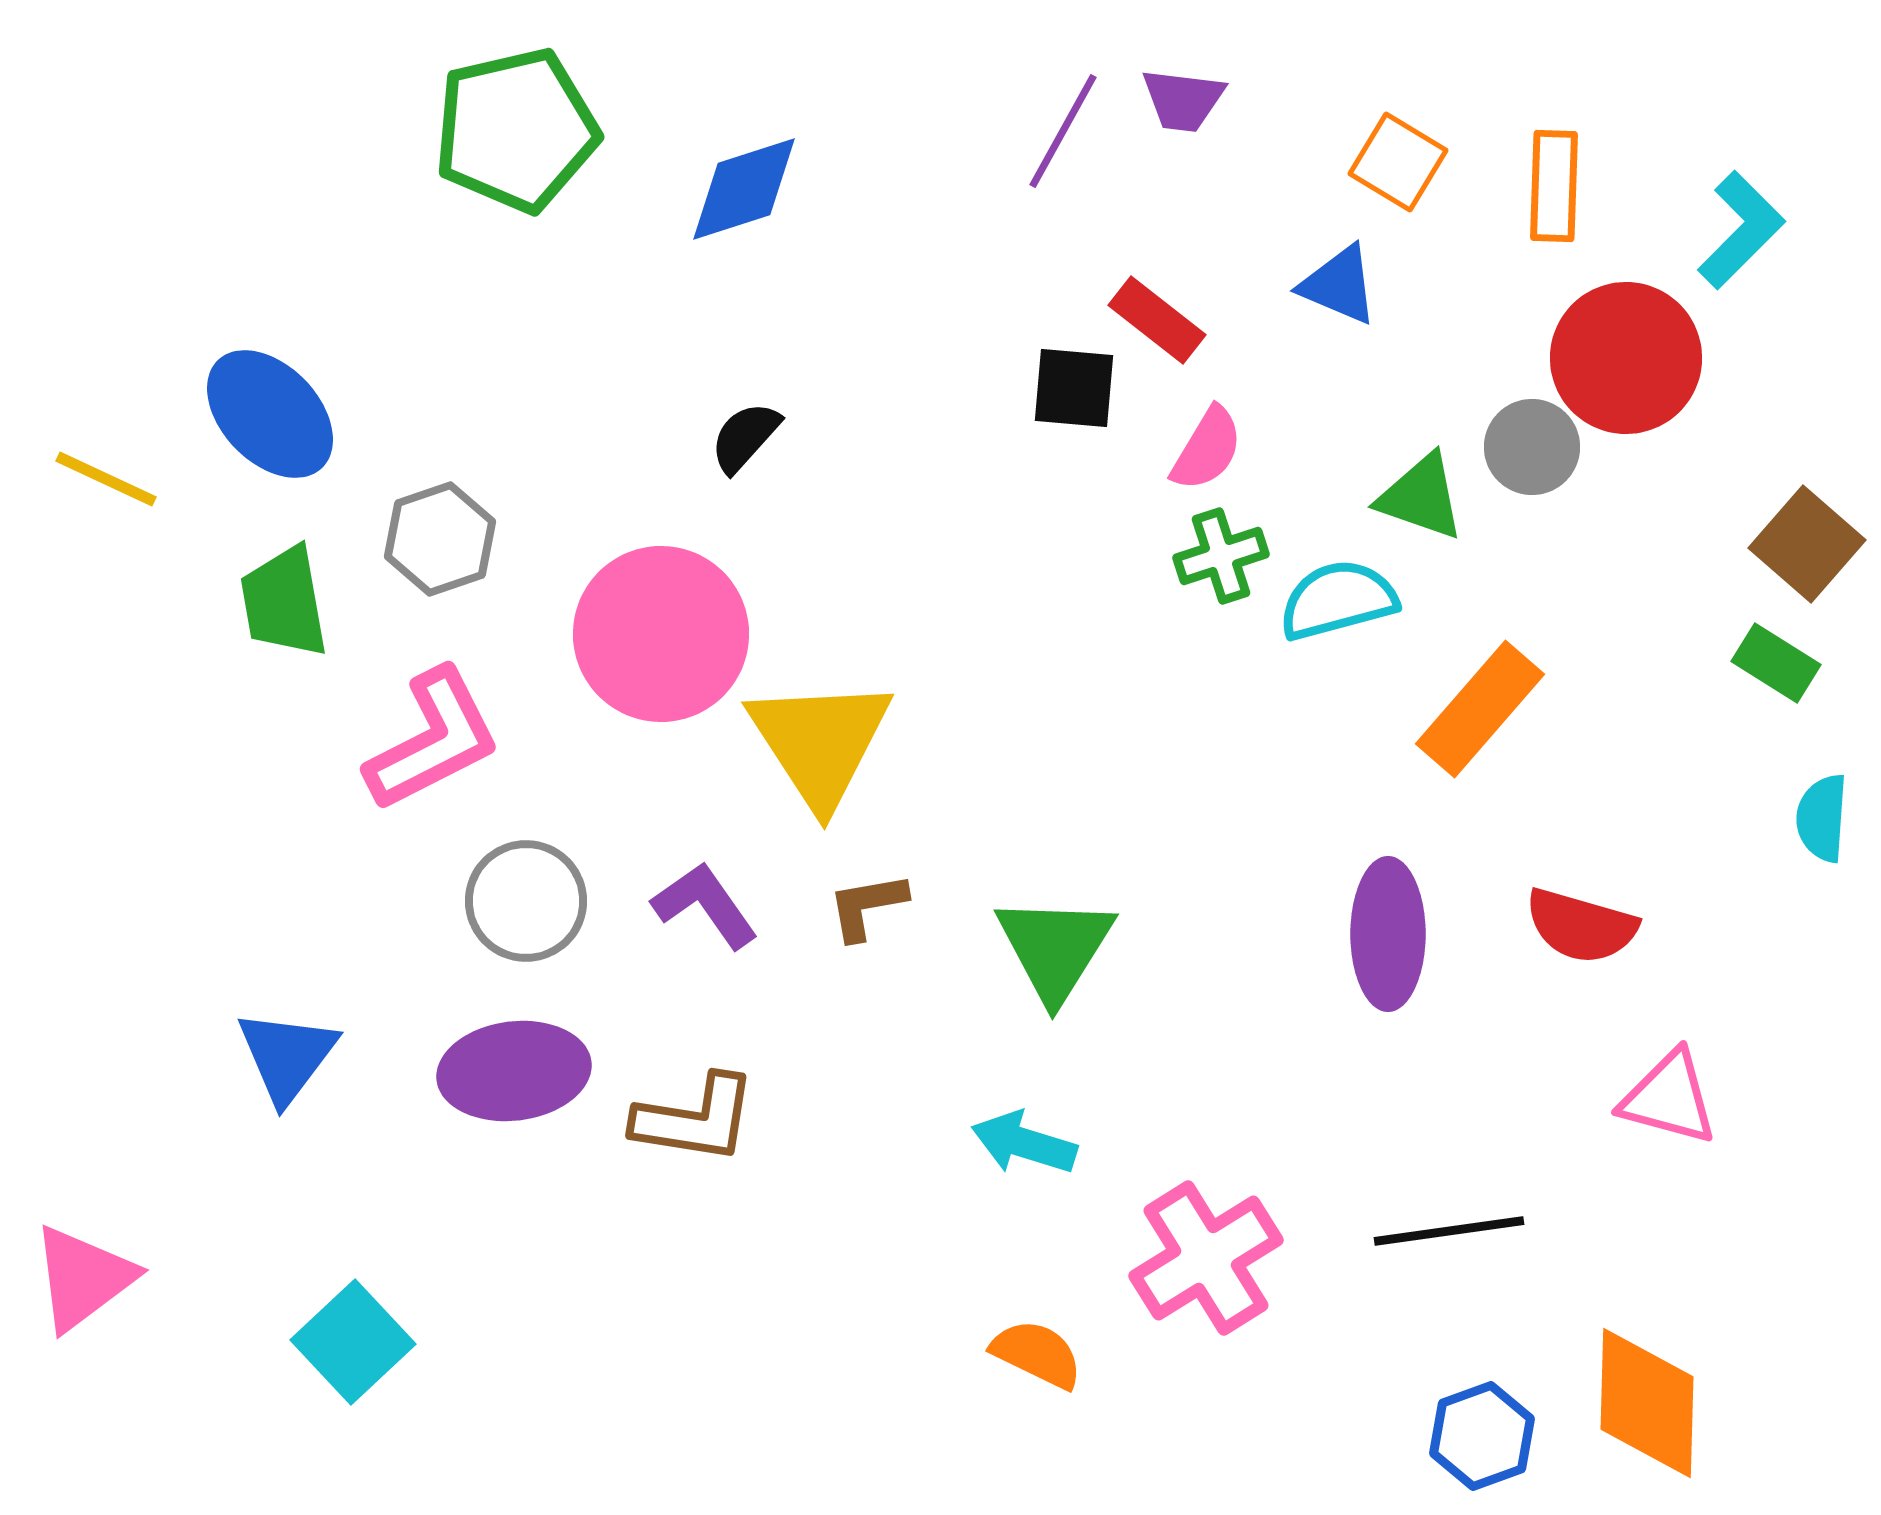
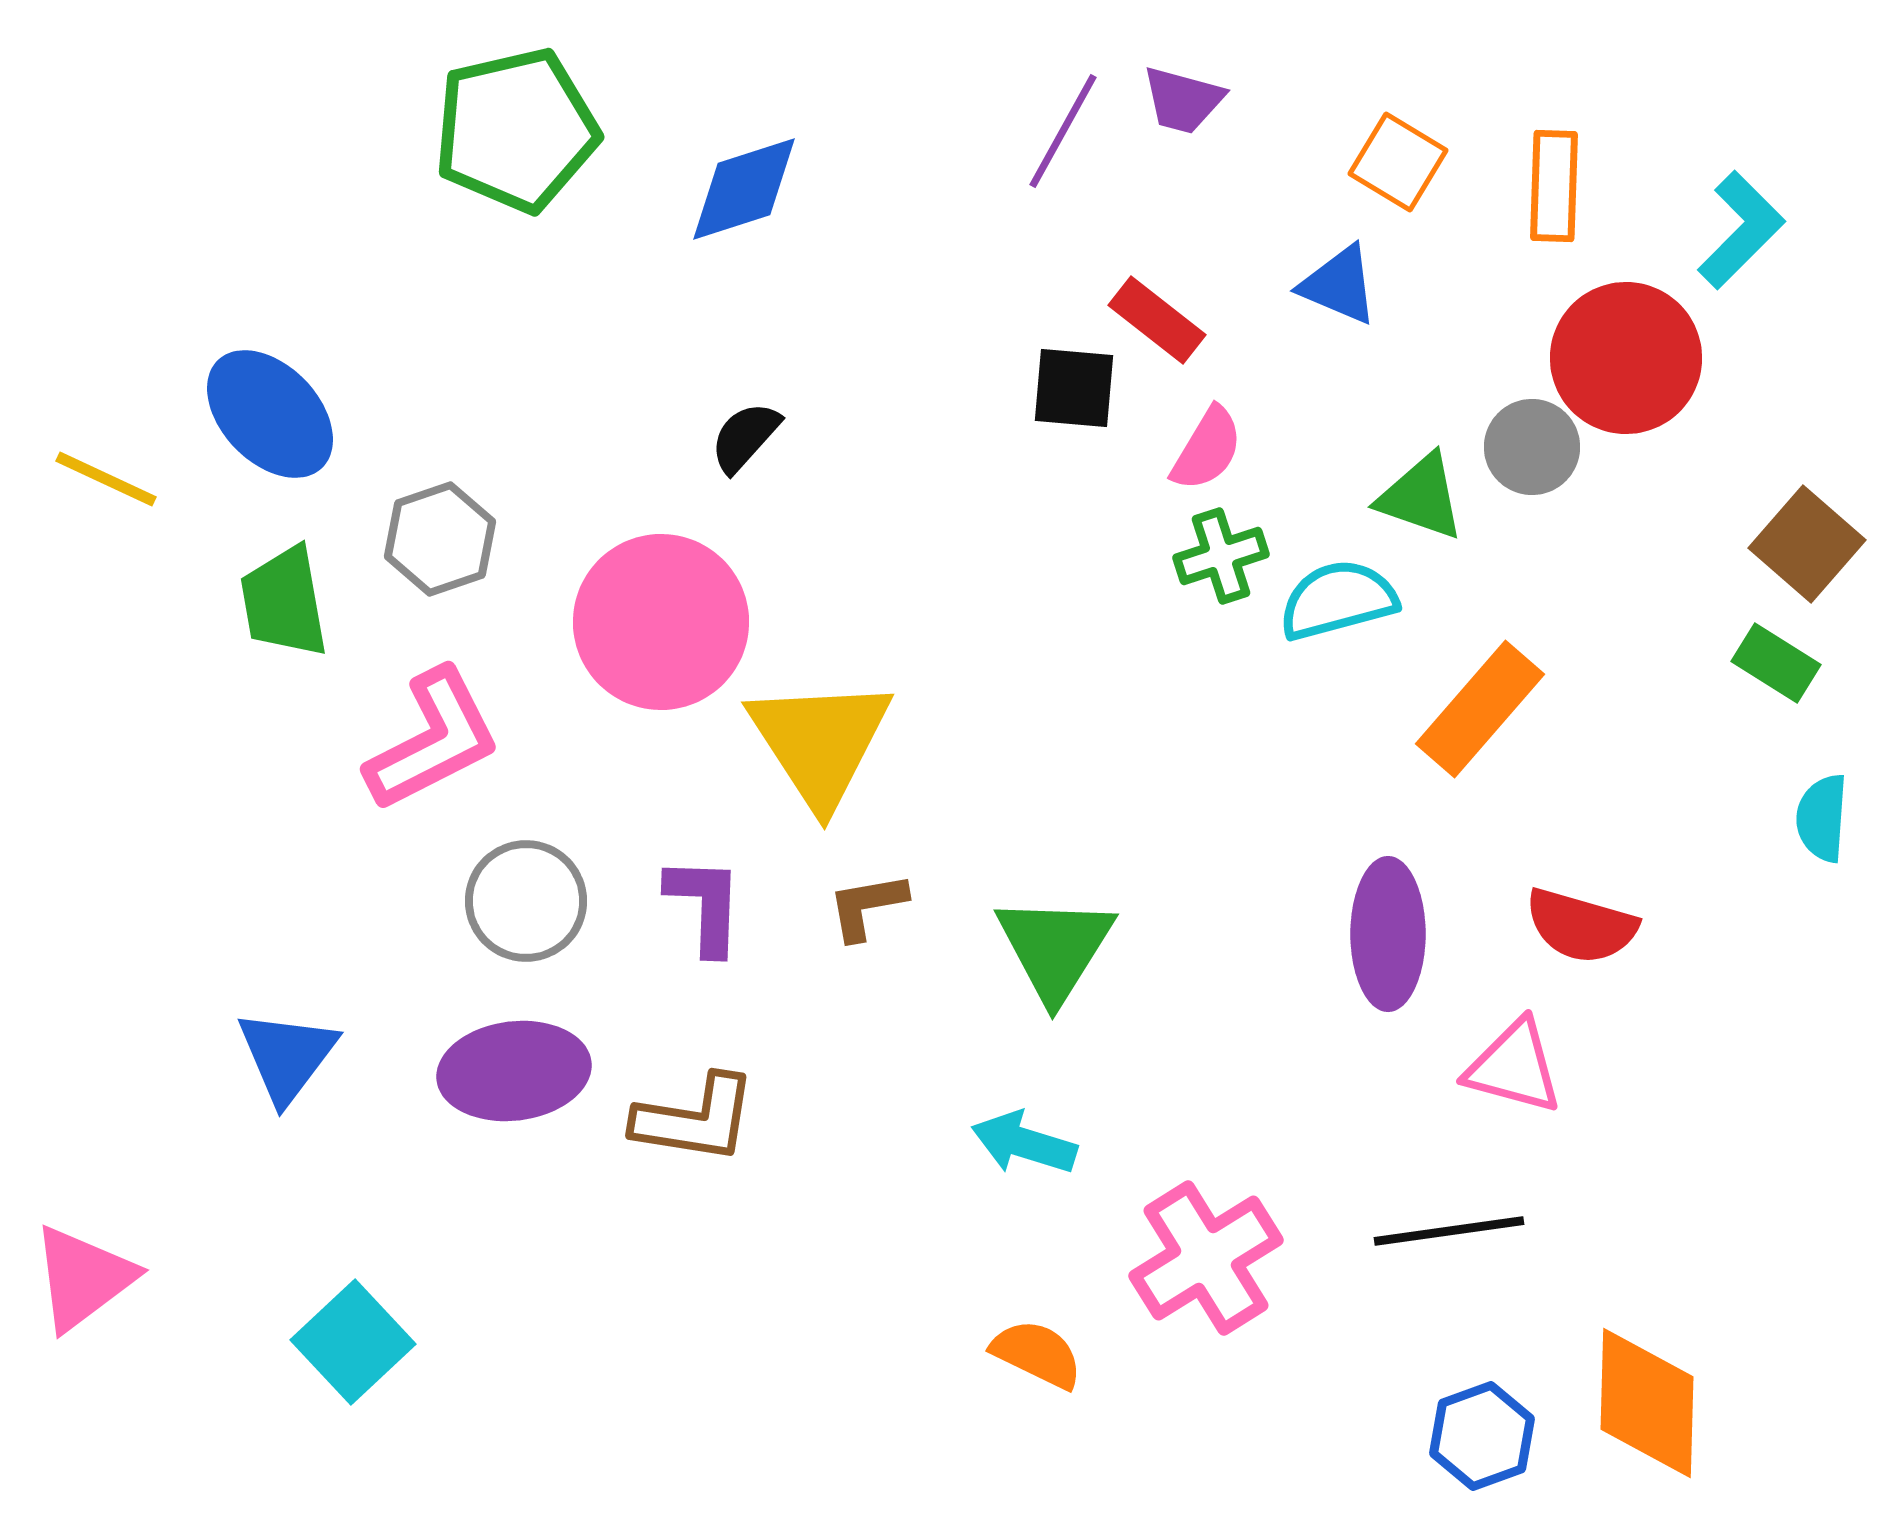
purple trapezoid at (1183, 100): rotated 8 degrees clockwise
pink circle at (661, 634): moved 12 px up
purple L-shape at (705, 905): rotated 37 degrees clockwise
pink triangle at (1669, 1098): moved 155 px left, 31 px up
